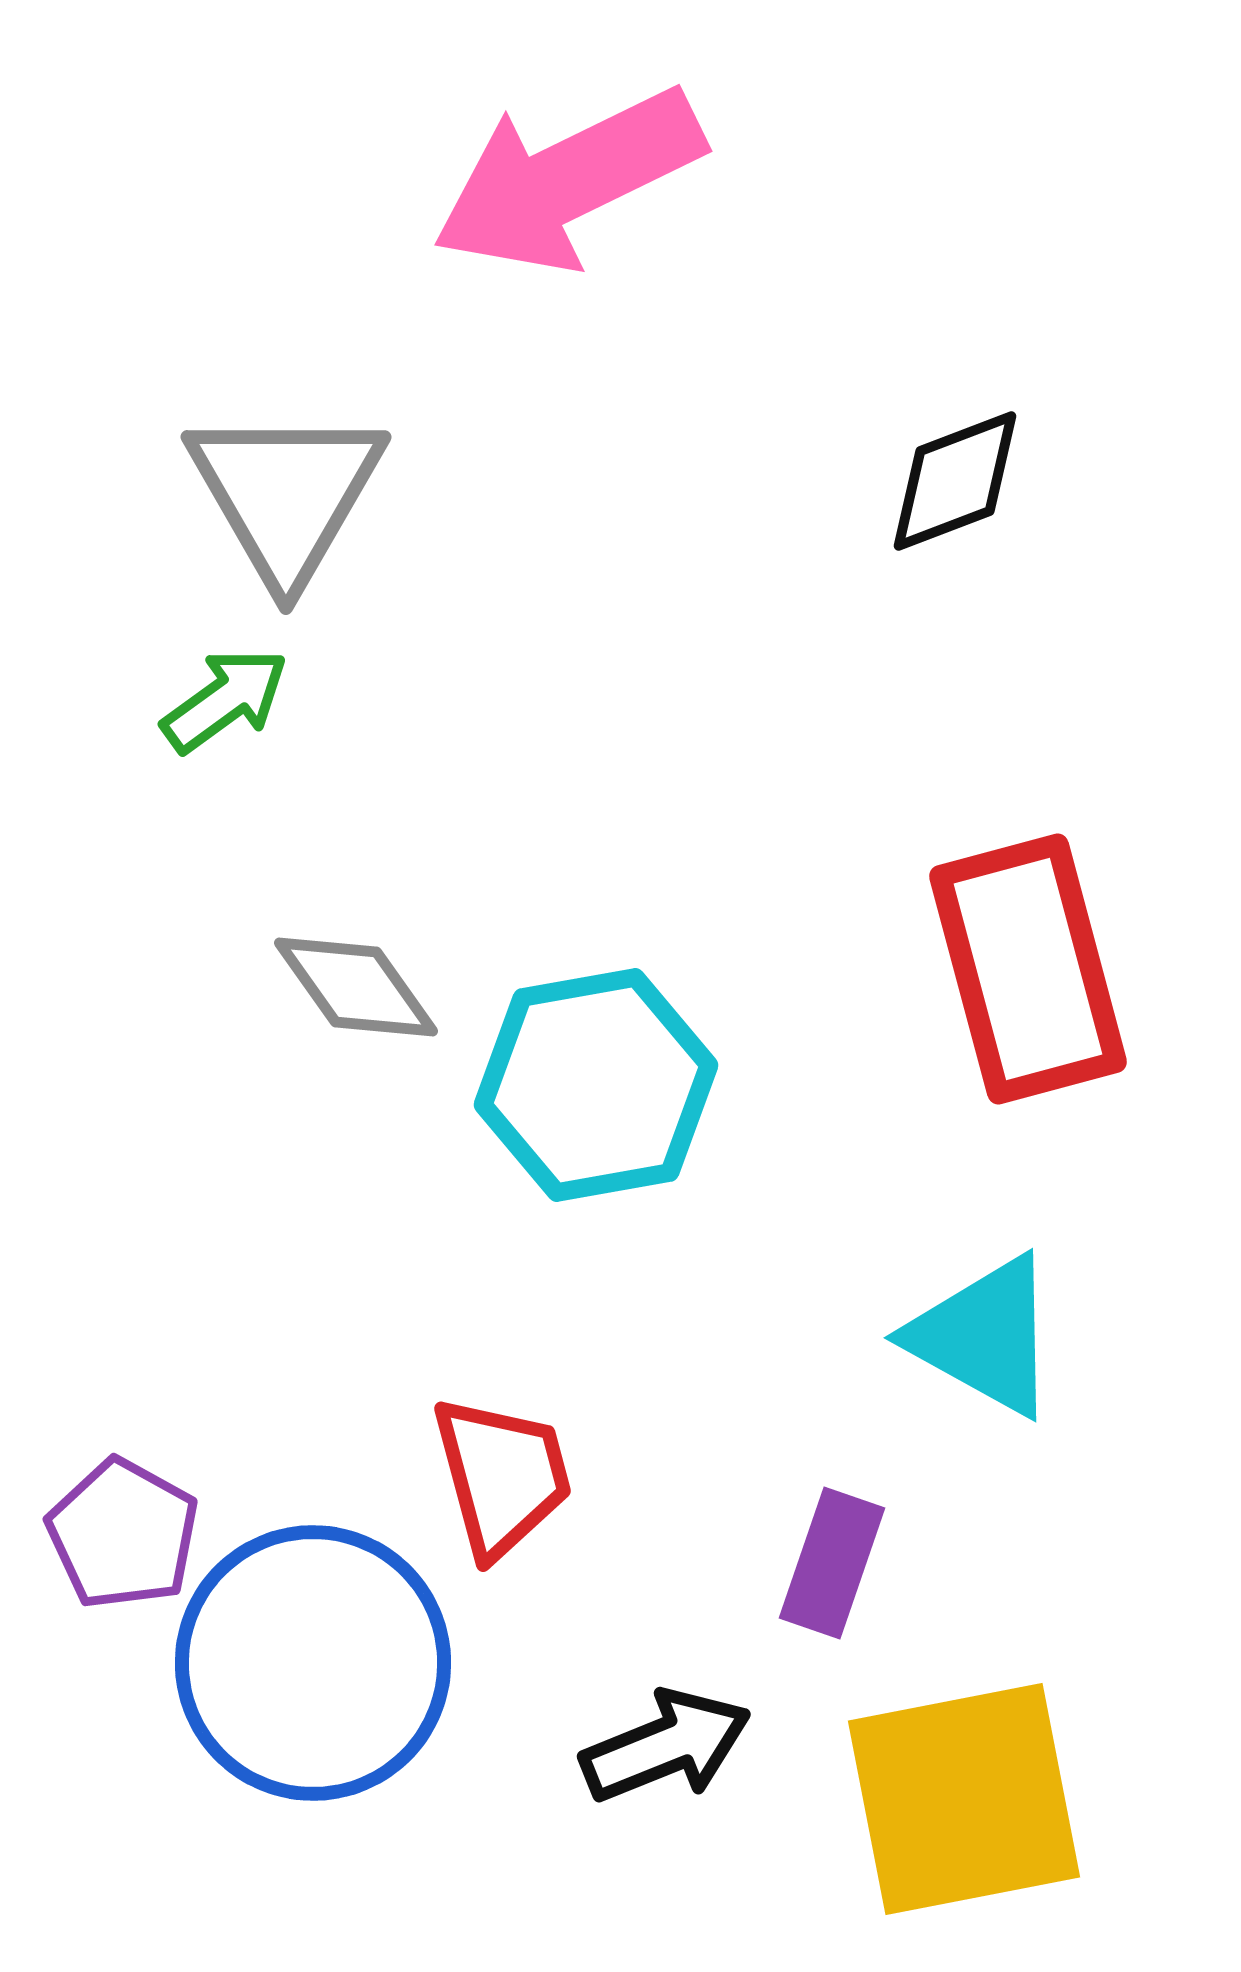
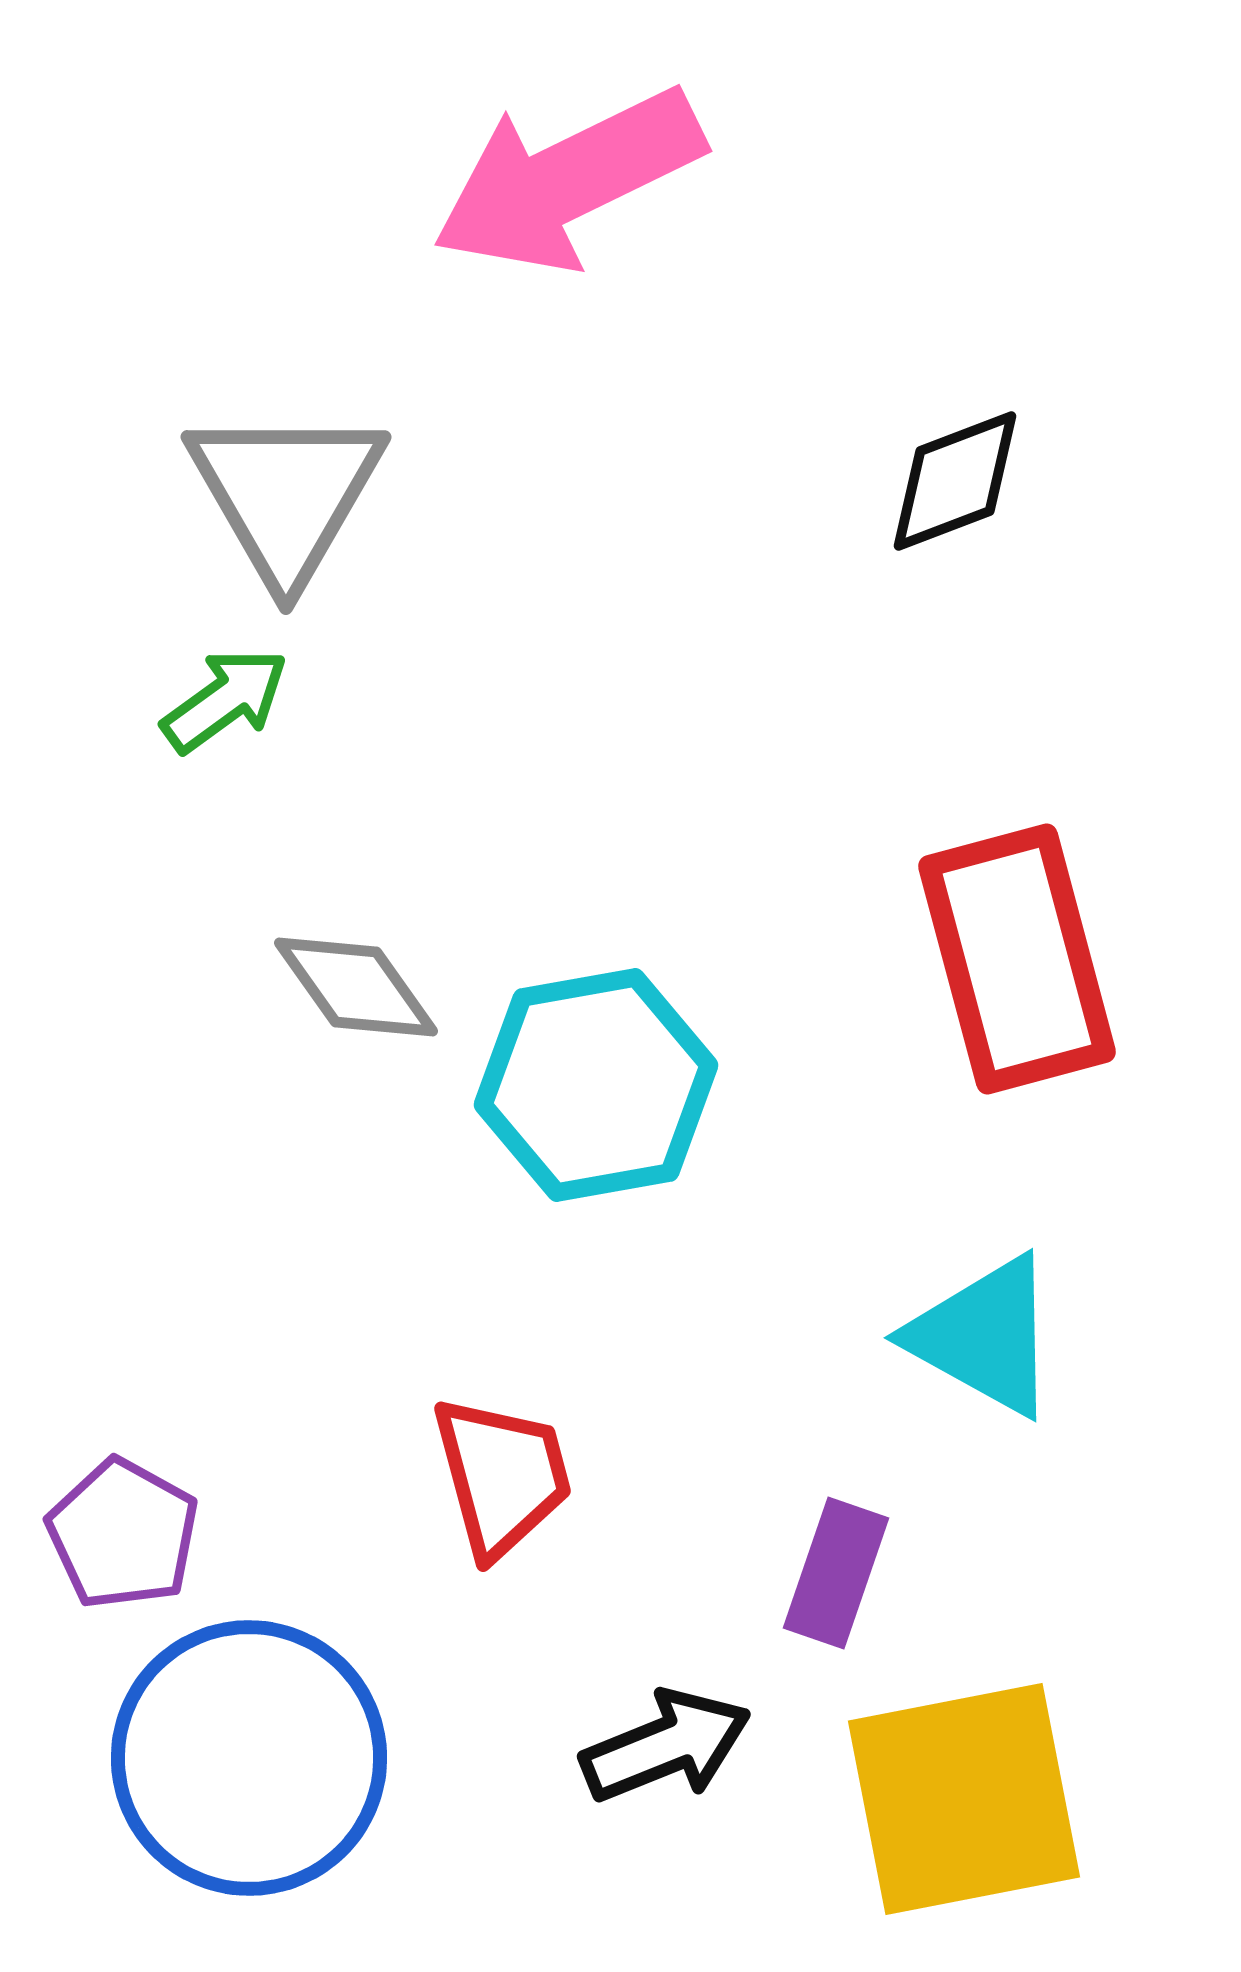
red rectangle: moved 11 px left, 10 px up
purple rectangle: moved 4 px right, 10 px down
blue circle: moved 64 px left, 95 px down
